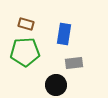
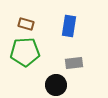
blue rectangle: moved 5 px right, 8 px up
